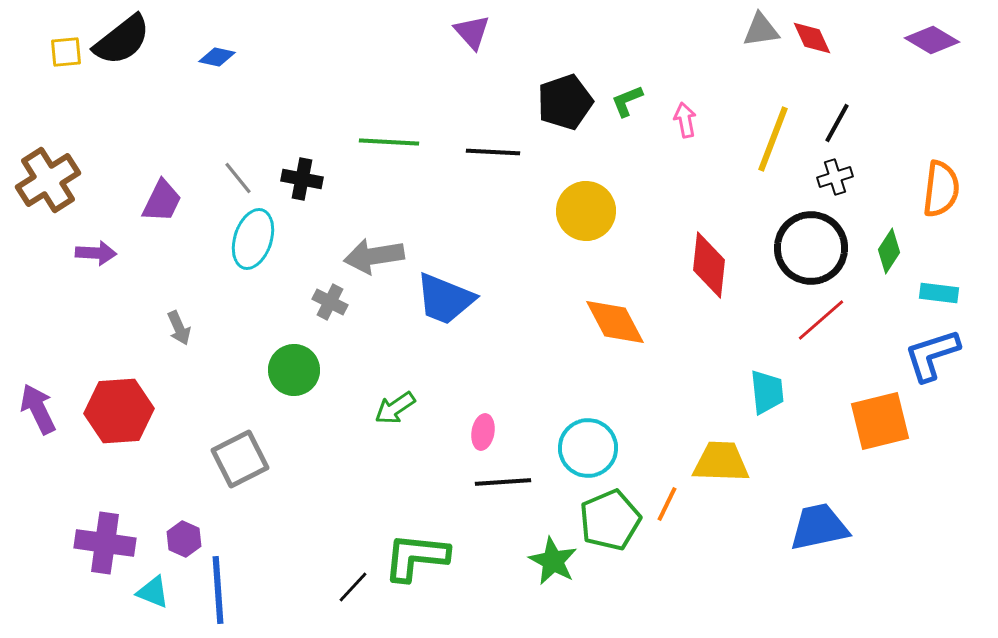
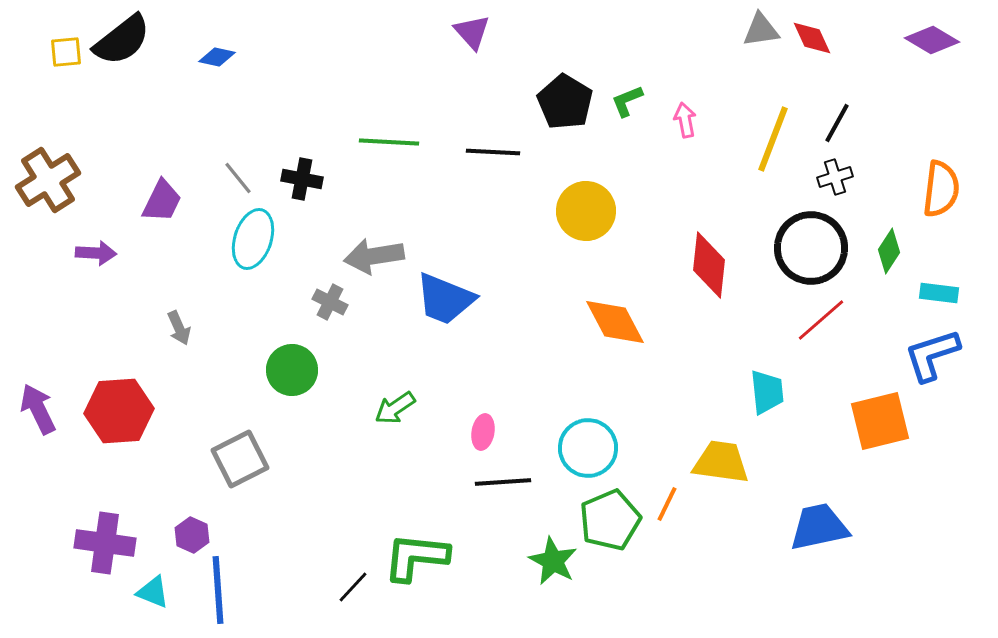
black pentagon at (565, 102): rotated 22 degrees counterclockwise
green circle at (294, 370): moved 2 px left
yellow trapezoid at (721, 462): rotated 6 degrees clockwise
purple hexagon at (184, 539): moved 8 px right, 4 px up
